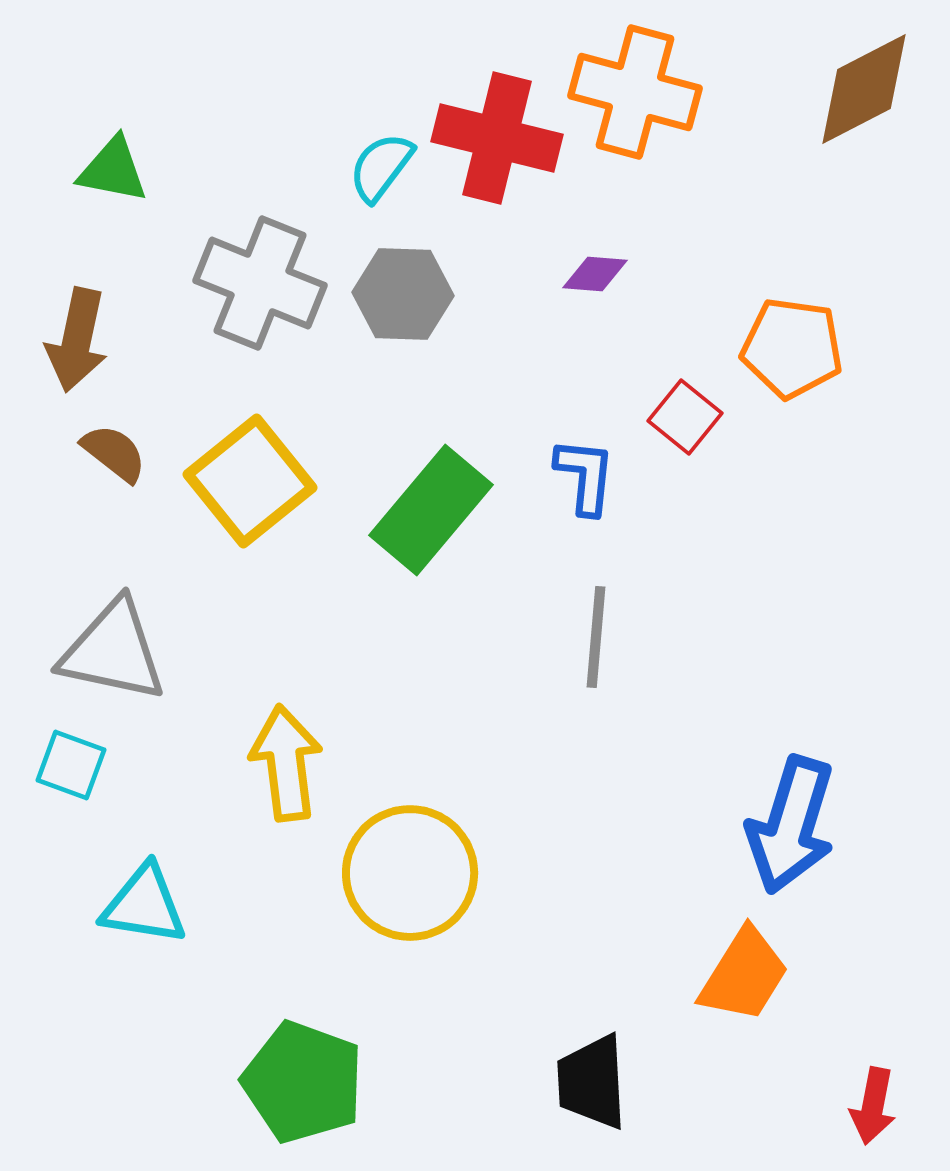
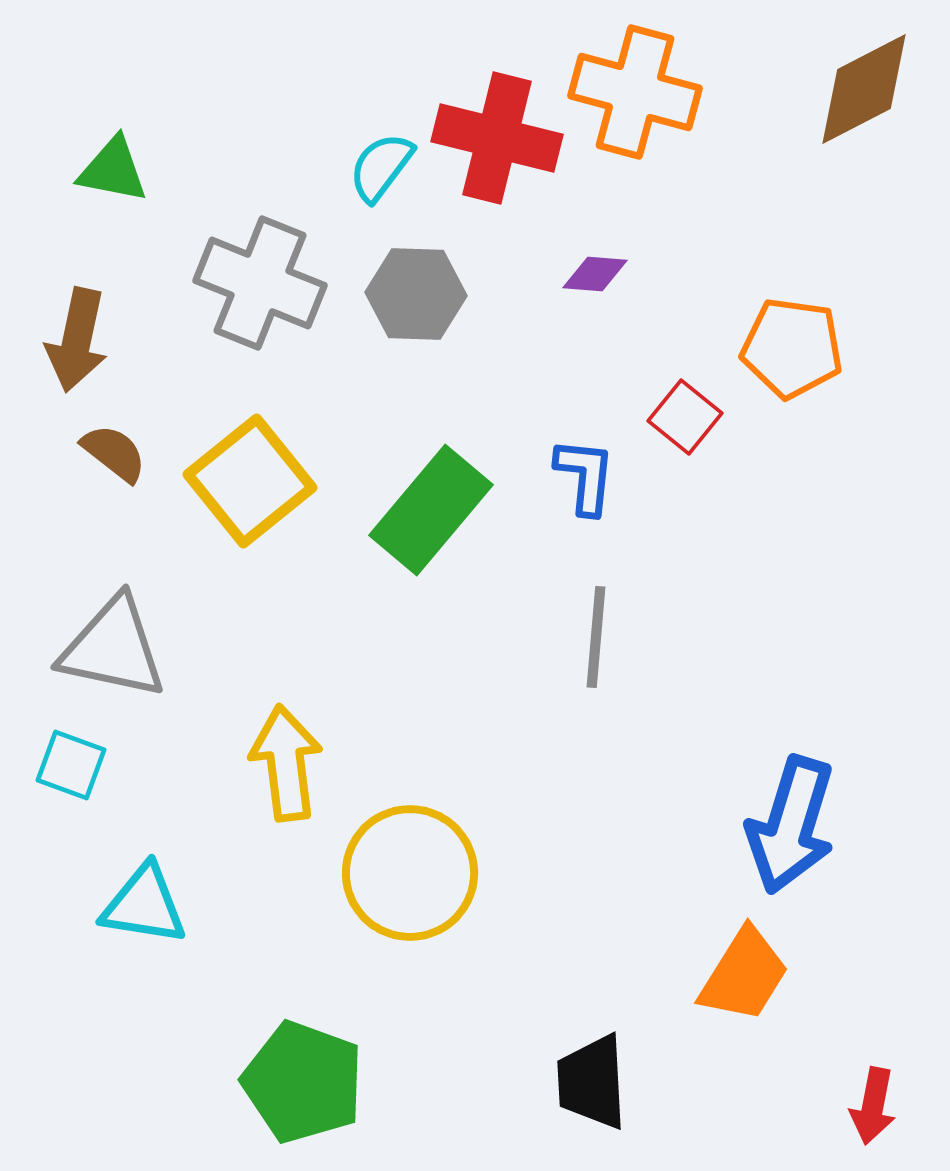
gray hexagon: moved 13 px right
gray triangle: moved 3 px up
